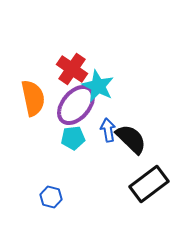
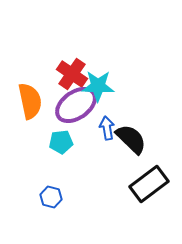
red cross: moved 5 px down
cyan star: rotated 24 degrees counterclockwise
orange semicircle: moved 3 px left, 3 px down
purple ellipse: rotated 15 degrees clockwise
blue arrow: moved 1 px left, 2 px up
cyan pentagon: moved 12 px left, 4 px down
